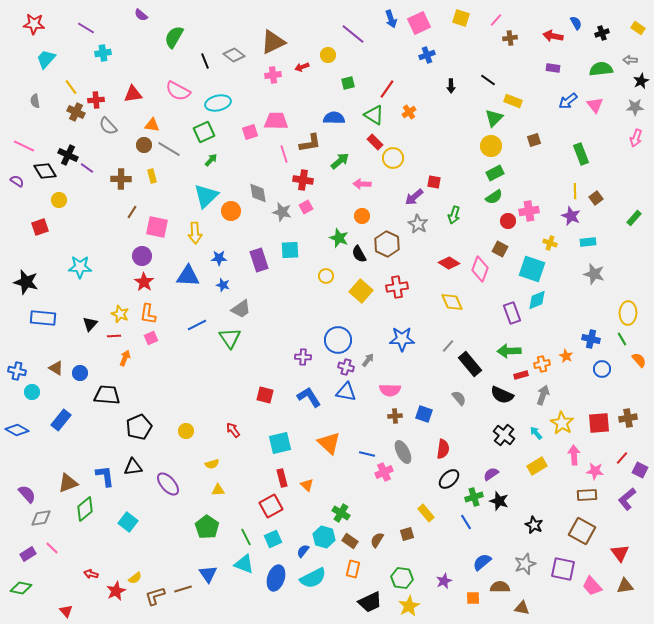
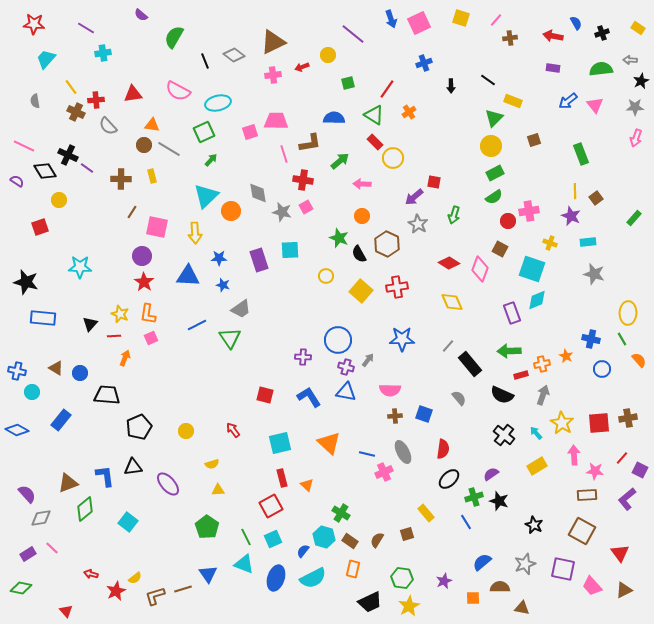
blue cross at (427, 55): moved 3 px left, 8 px down
brown triangle at (625, 586): moved 1 px left, 4 px down; rotated 18 degrees counterclockwise
